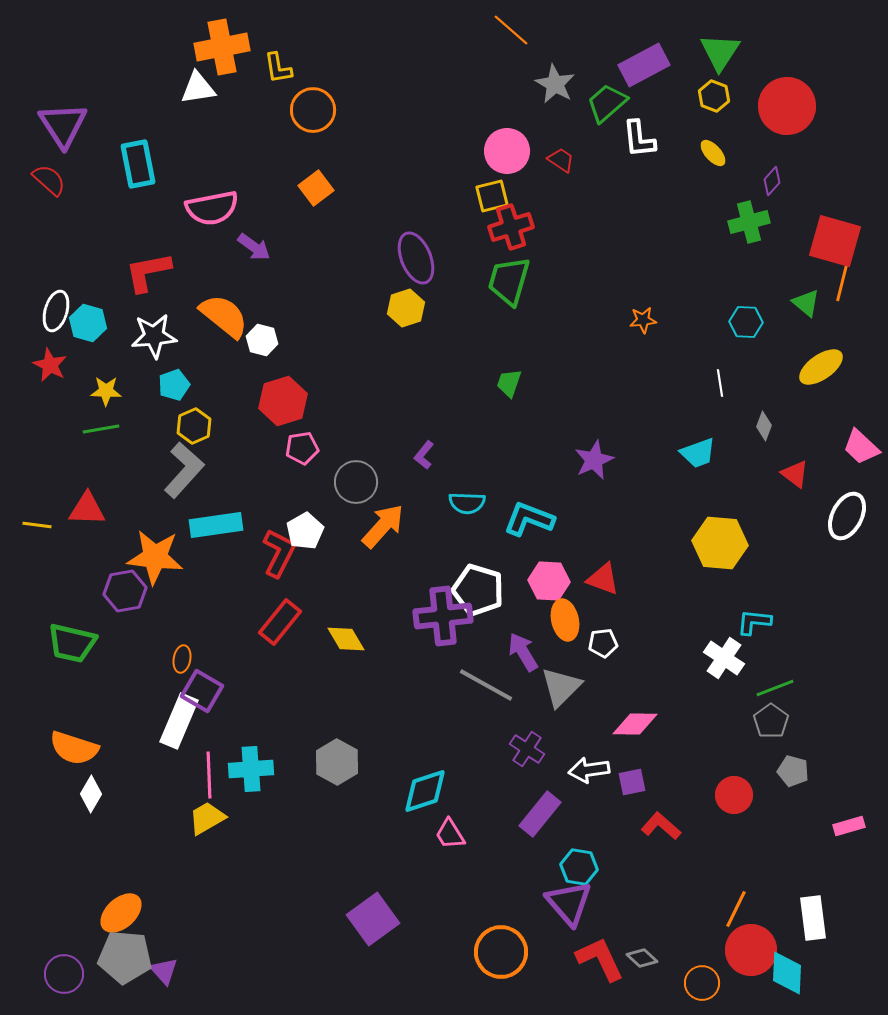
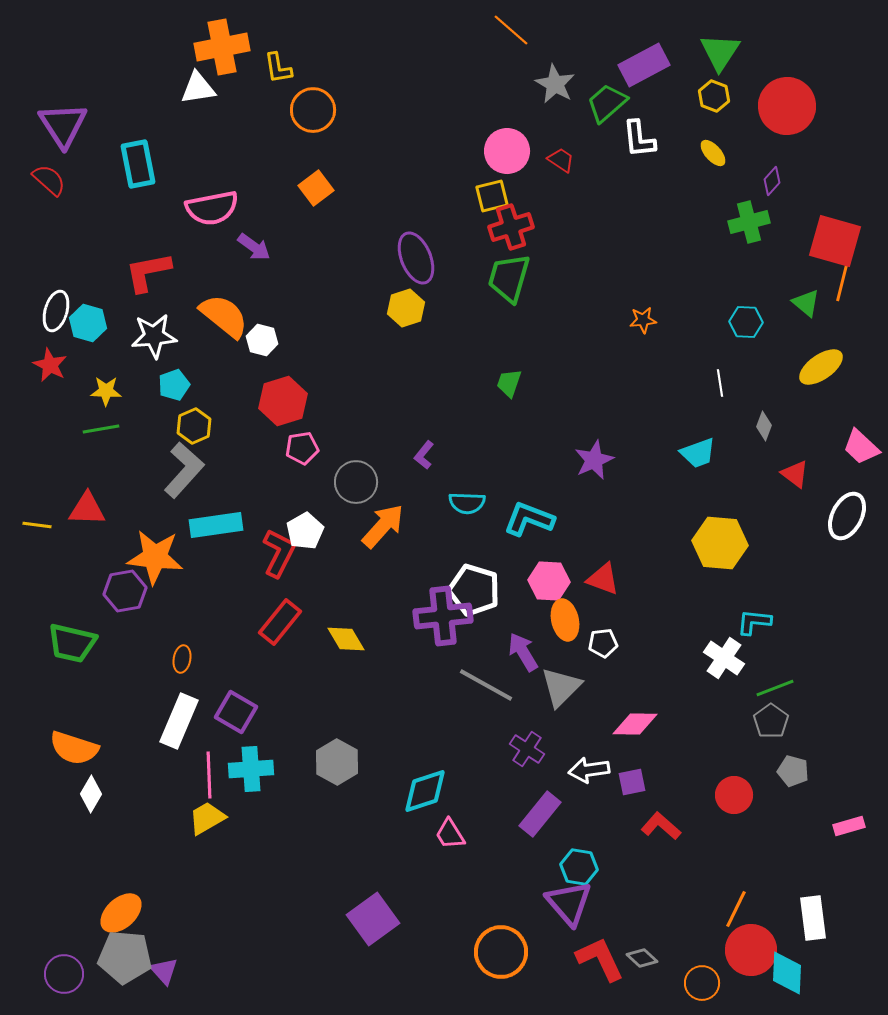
green trapezoid at (509, 281): moved 3 px up
white pentagon at (478, 590): moved 4 px left
purple square at (202, 691): moved 34 px right, 21 px down
